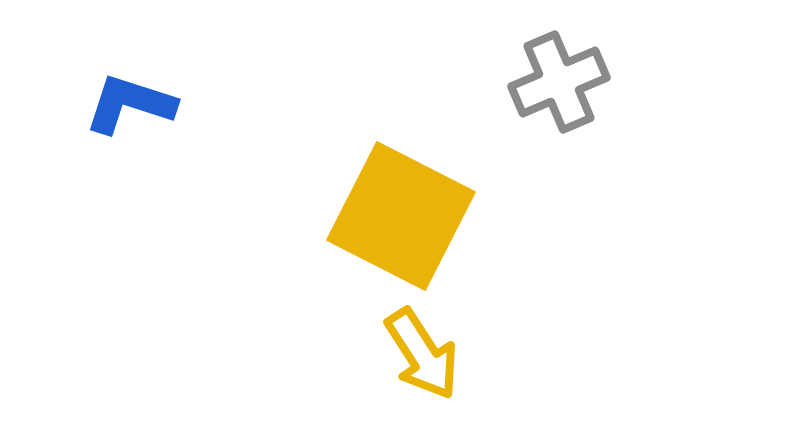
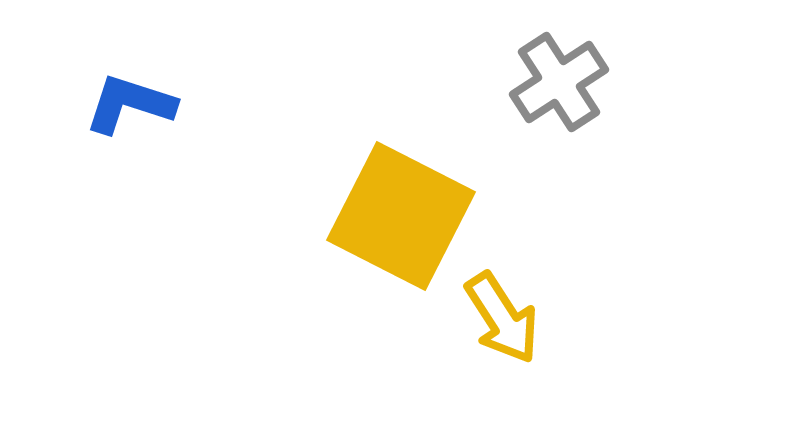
gray cross: rotated 10 degrees counterclockwise
yellow arrow: moved 80 px right, 36 px up
